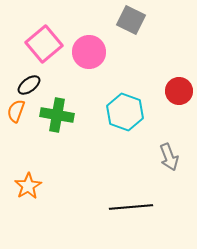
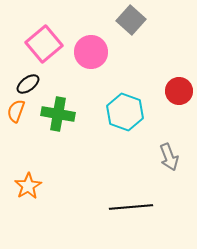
gray square: rotated 16 degrees clockwise
pink circle: moved 2 px right
black ellipse: moved 1 px left, 1 px up
green cross: moved 1 px right, 1 px up
